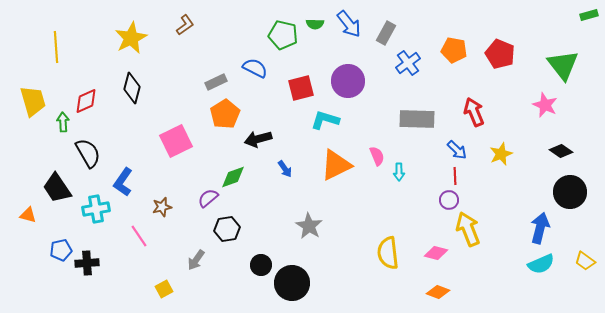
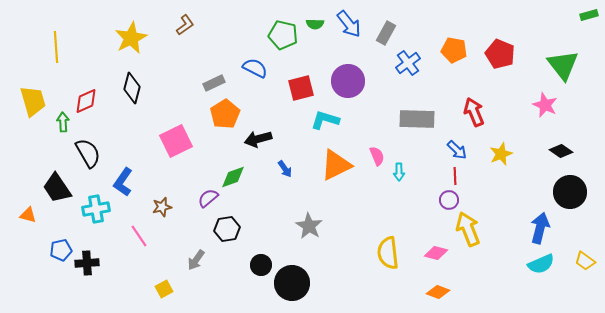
gray rectangle at (216, 82): moved 2 px left, 1 px down
